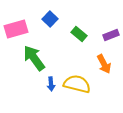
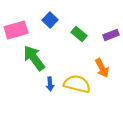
blue square: moved 1 px down
pink rectangle: moved 1 px down
orange arrow: moved 2 px left, 4 px down
blue arrow: moved 1 px left
